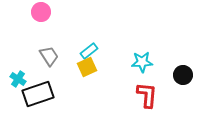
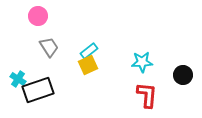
pink circle: moved 3 px left, 4 px down
gray trapezoid: moved 9 px up
yellow square: moved 1 px right, 2 px up
black rectangle: moved 4 px up
